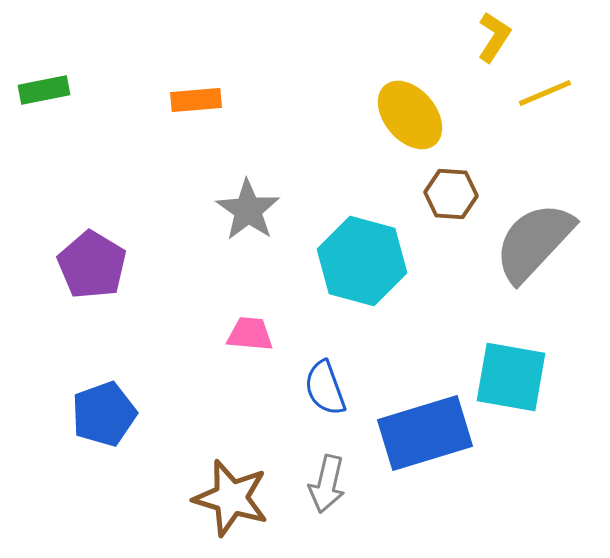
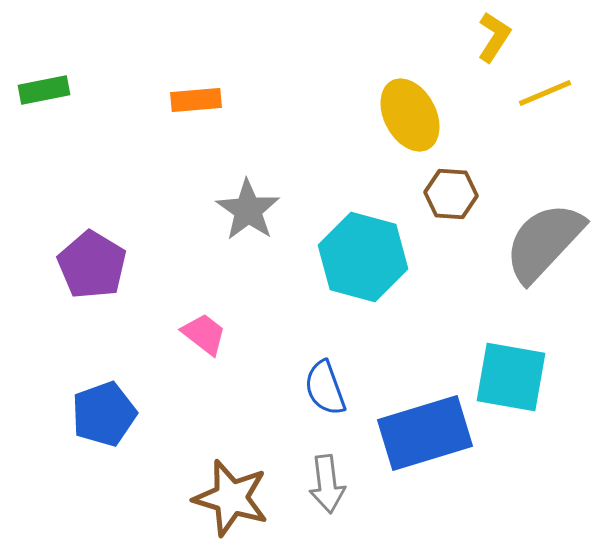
yellow ellipse: rotated 12 degrees clockwise
gray semicircle: moved 10 px right
cyan hexagon: moved 1 px right, 4 px up
pink trapezoid: moved 46 px left; rotated 33 degrees clockwise
gray arrow: rotated 20 degrees counterclockwise
